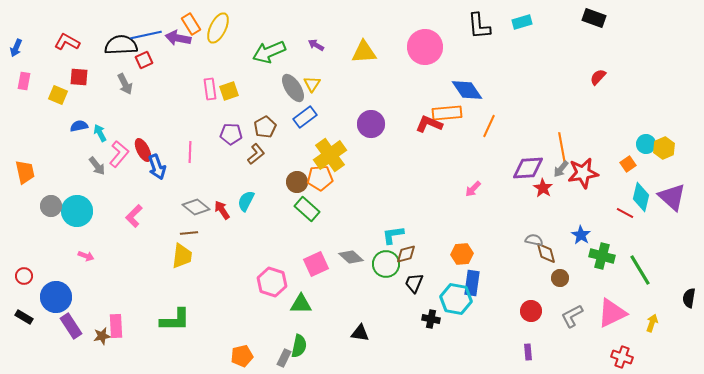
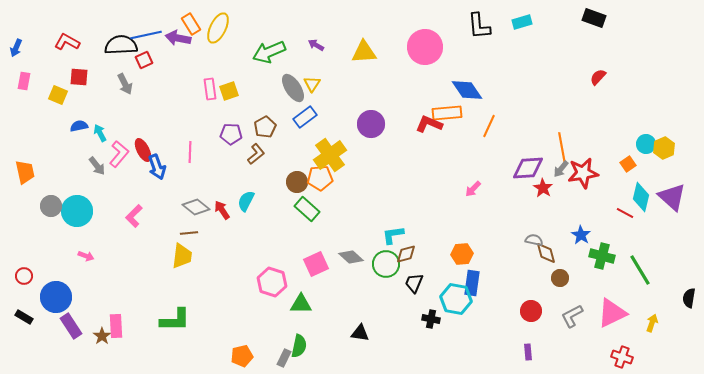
brown star at (102, 336): rotated 24 degrees counterclockwise
